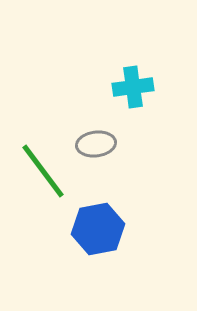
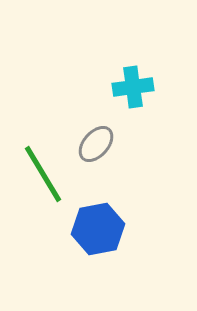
gray ellipse: rotated 42 degrees counterclockwise
green line: moved 3 px down; rotated 6 degrees clockwise
